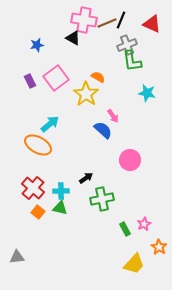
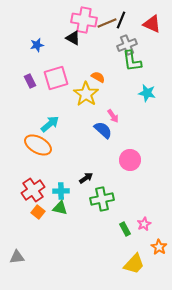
pink square: rotated 20 degrees clockwise
red cross: moved 2 px down; rotated 15 degrees clockwise
